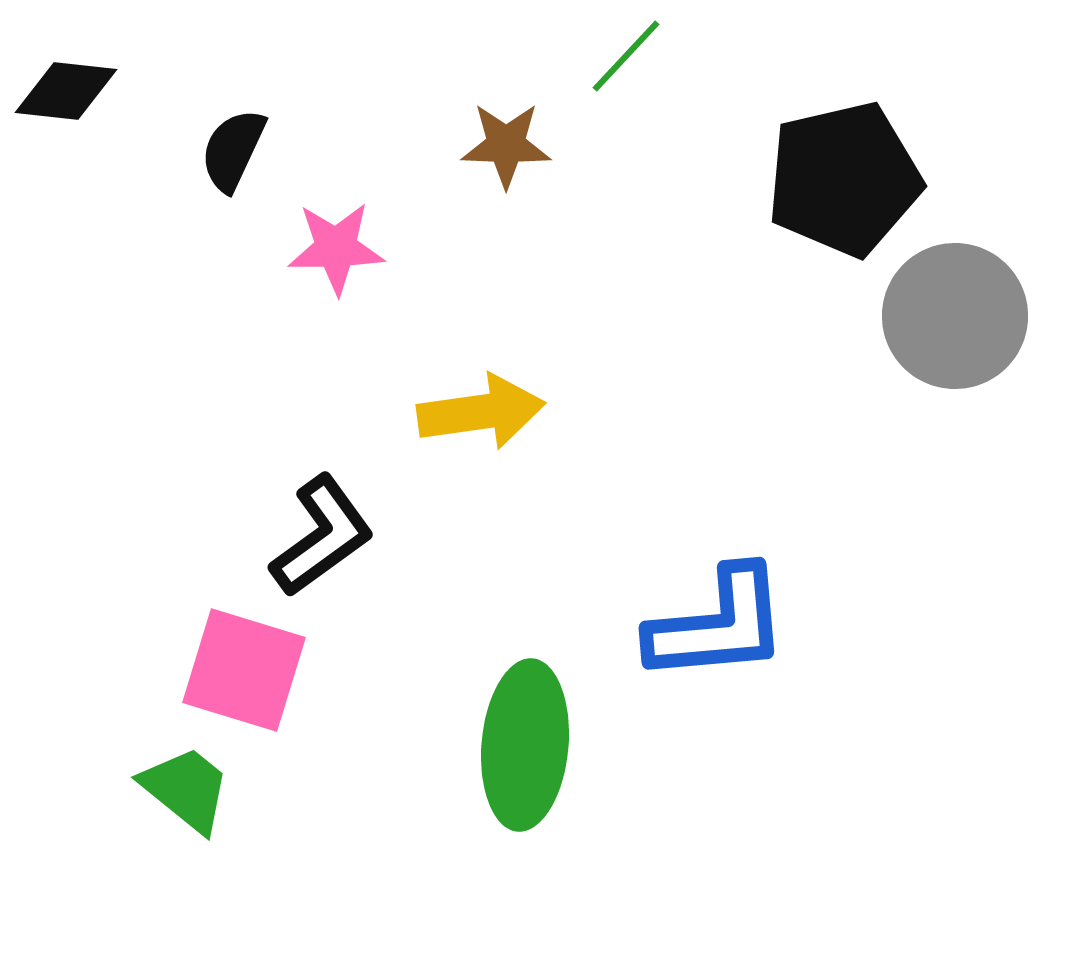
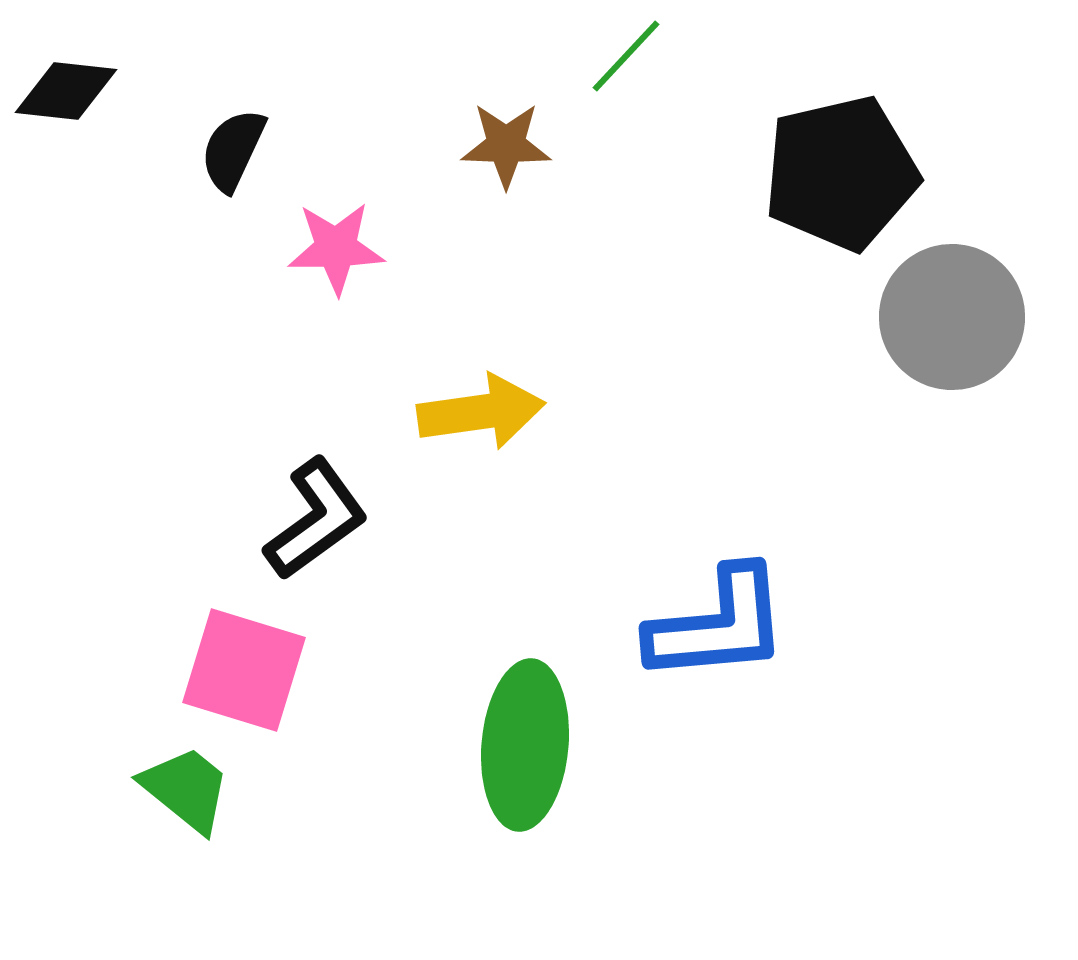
black pentagon: moved 3 px left, 6 px up
gray circle: moved 3 px left, 1 px down
black L-shape: moved 6 px left, 17 px up
